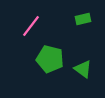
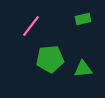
green pentagon: rotated 20 degrees counterclockwise
green triangle: rotated 42 degrees counterclockwise
